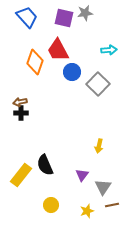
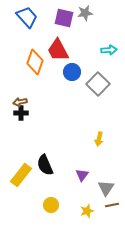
yellow arrow: moved 7 px up
gray triangle: moved 3 px right, 1 px down
